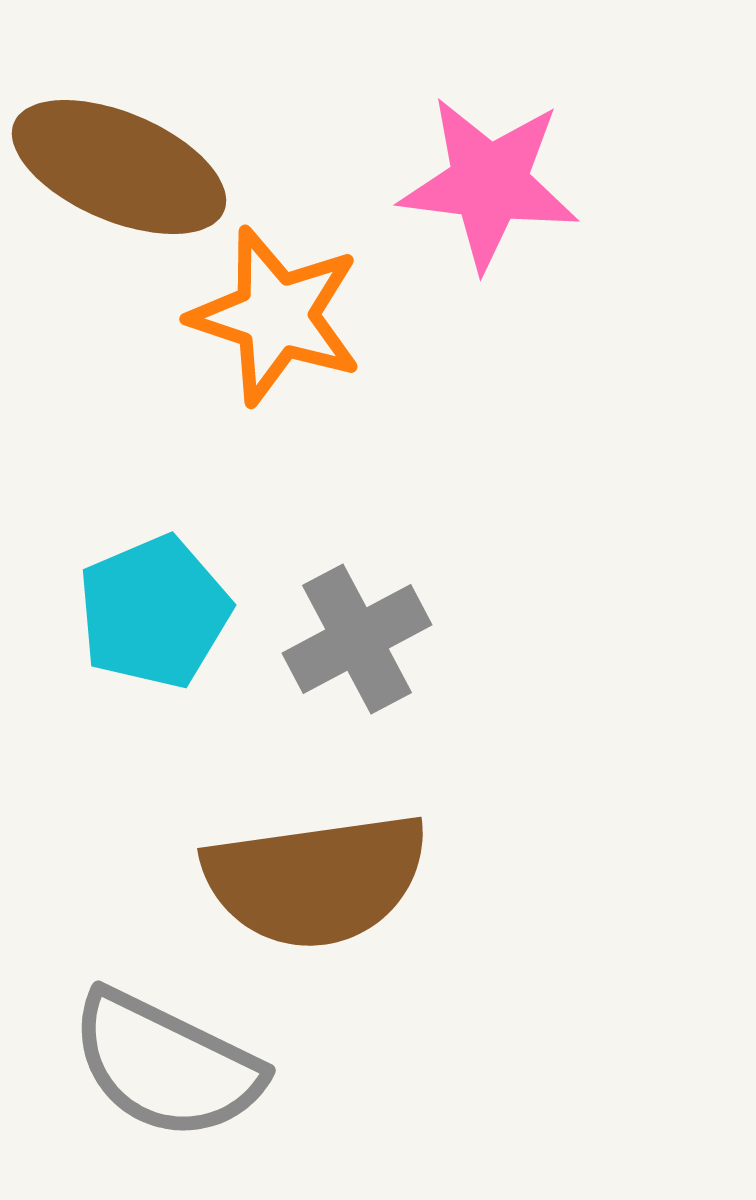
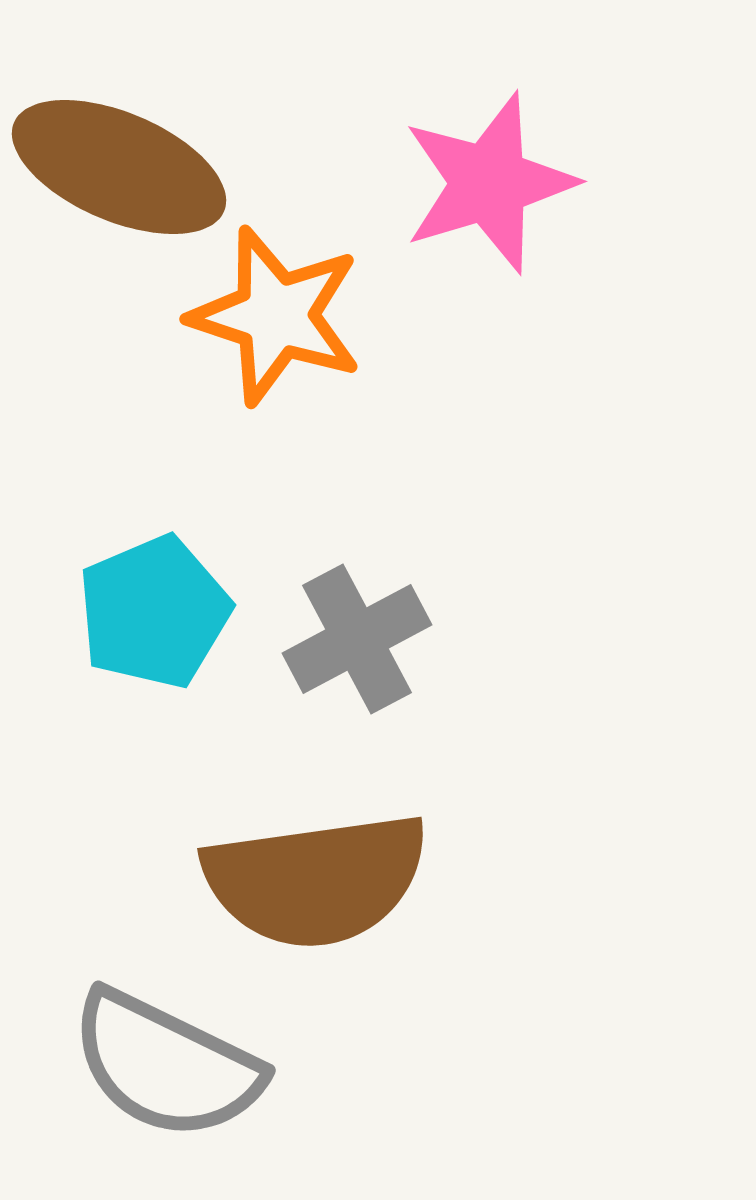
pink star: rotated 24 degrees counterclockwise
